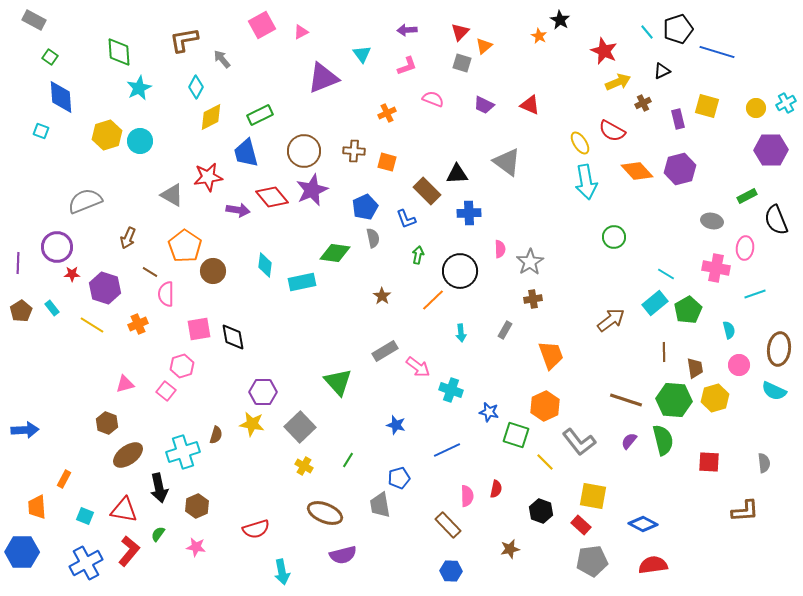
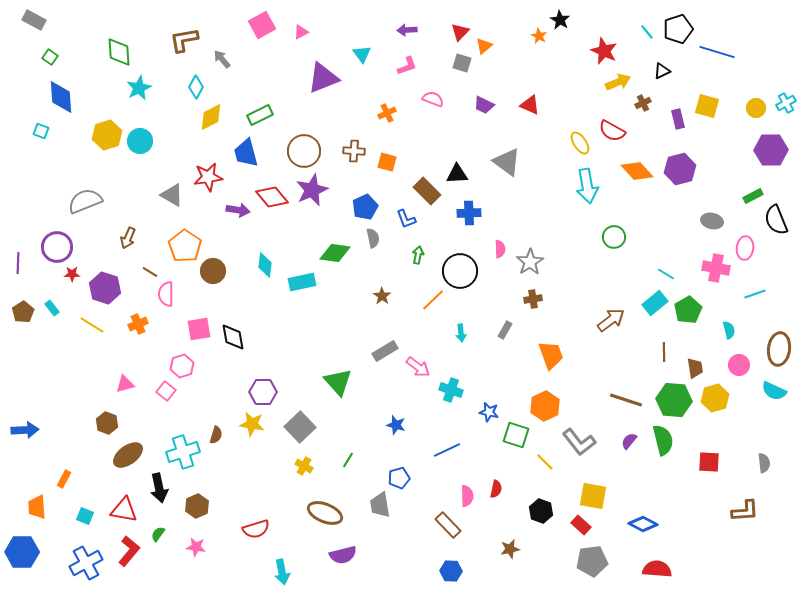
cyan arrow at (586, 182): moved 1 px right, 4 px down
green rectangle at (747, 196): moved 6 px right
brown pentagon at (21, 311): moved 2 px right, 1 px down
red semicircle at (653, 565): moved 4 px right, 4 px down; rotated 12 degrees clockwise
